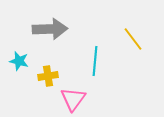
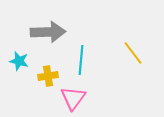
gray arrow: moved 2 px left, 3 px down
yellow line: moved 14 px down
cyan line: moved 14 px left, 1 px up
pink triangle: moved 1 px up
